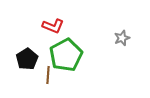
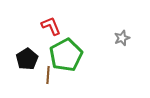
red L-shape: moved 2 px left; rotated 135 degrees counterclockwise
